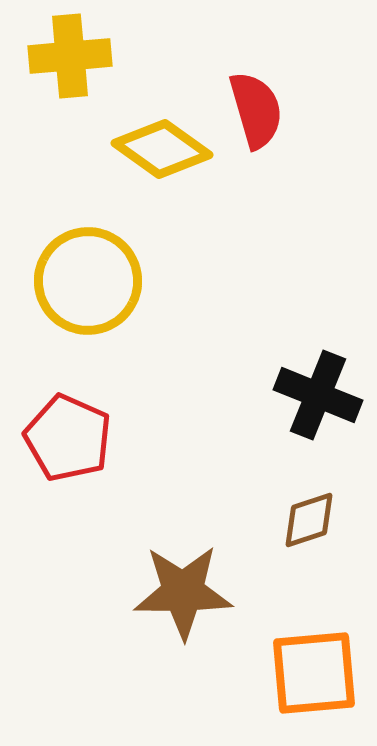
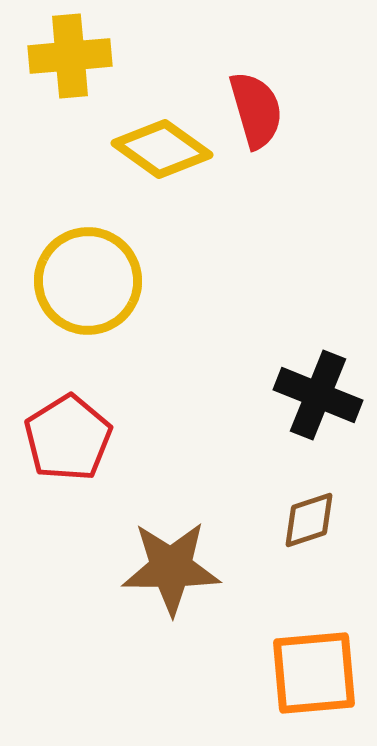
red pentagon: rotated 16 degrees clockwise
brown star: moved 12 px left, 24 px up
